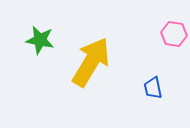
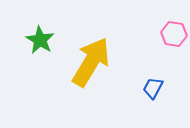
green star: rotated 20 degrees clockwise
blue trapezoid: rotated 40 degrees clockwise
